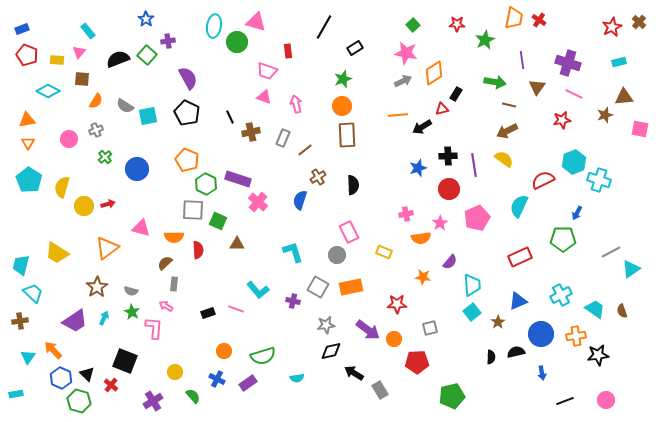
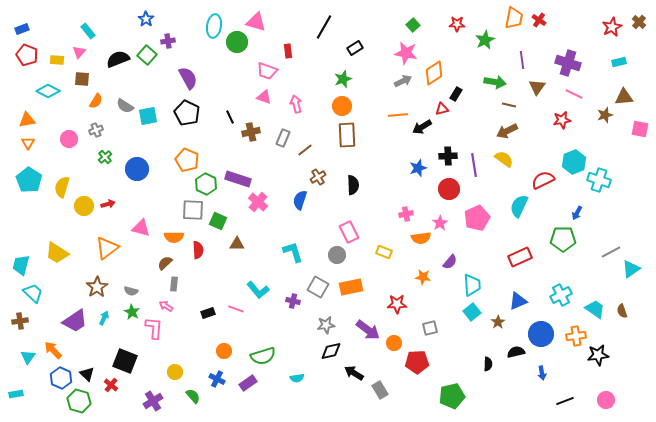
orange circle at (394, 339): moved 4 px down
black semicircle at (491, 357): moved 3 px left, 7 px down
